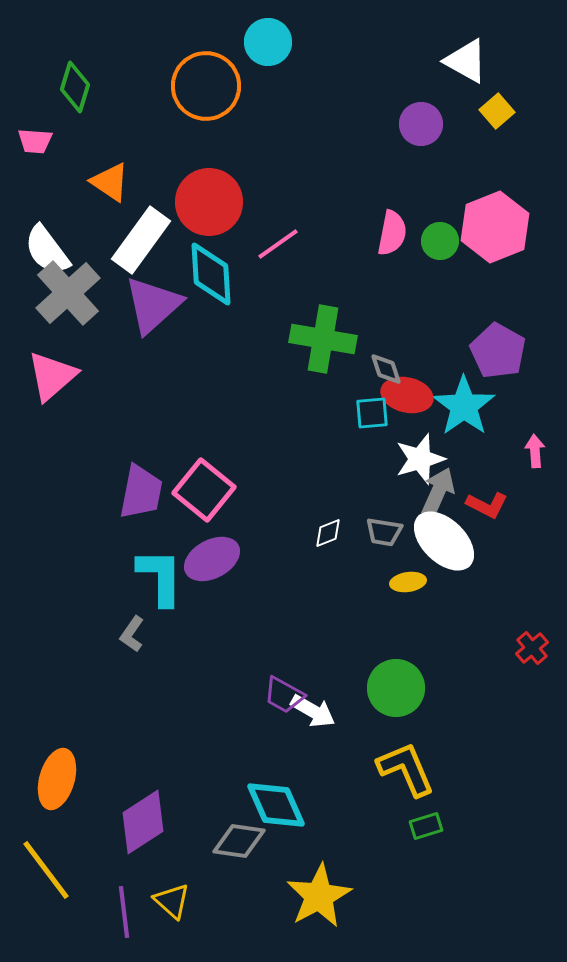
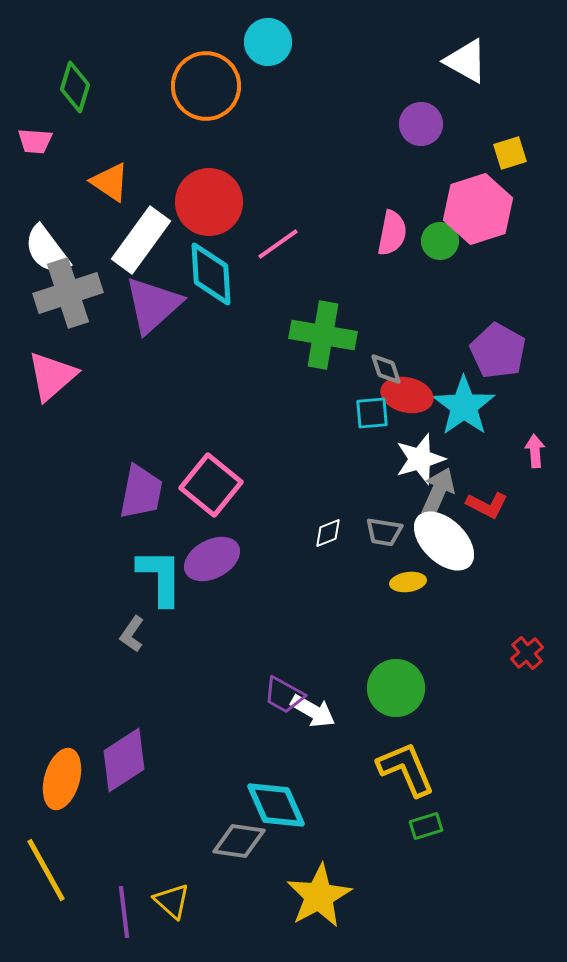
yellow square at (497, 111): moved 13 px right, 42 px down; rotated 24 degrees clockwise
pink hexagon at (495, 227): moved 17 px left, 18 px up; rotated 4 degrees clockwise
gray cross at (68, 293): rotated 24 degrees clockwise
green cross at (323, 339): moved 4 px up
pink square at (204, 490): moved 7 px right, 5 px up
red cross at (532, 648): moved 5 px left, 5 px down
orange ellipse at (57, 779): moved 5 px right
purple diamond at (143, 822): moved 19 px left, 62 px up
yellow line at (46, 870): rotated 8 degrees clockwise
